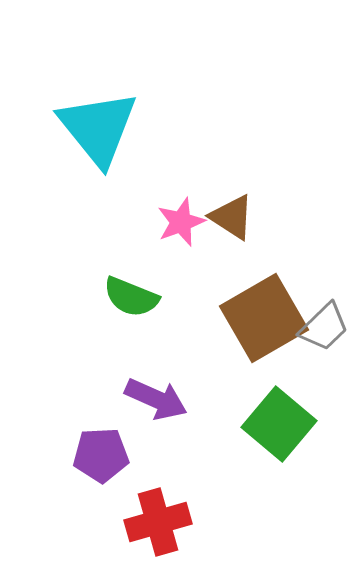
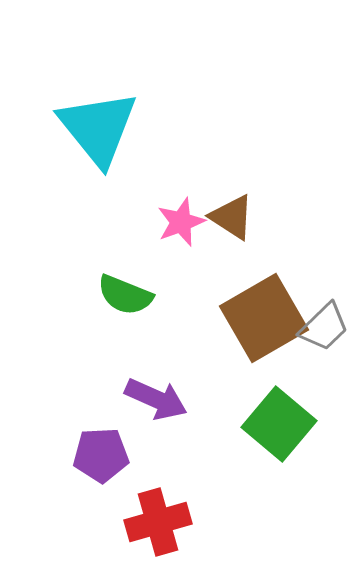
green semicircle: moved 6 px left, 2 px up
